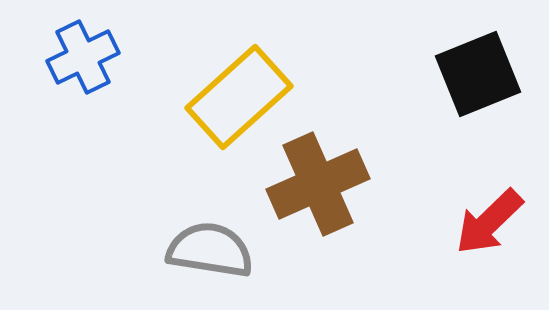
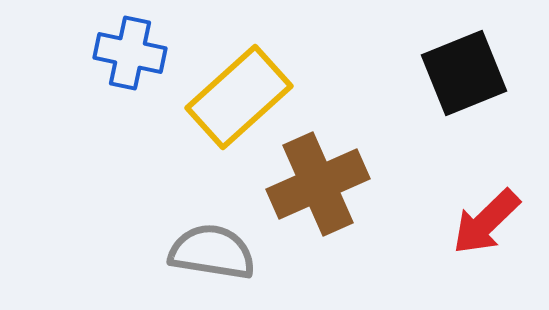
blue cross: moved 47 px right, 4 px up; rotated 38 degrees clockwise
black square: moved 14 px left, 1 px up
red arrow: moved 3 px left
gray semicircle: moved 2 px right, 2 px down
